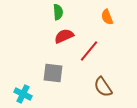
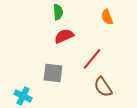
red line: moved 3 px right, 8 px down
cyan cross: moved 2 px down
